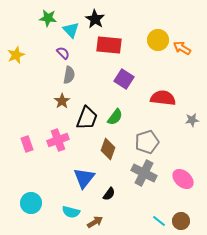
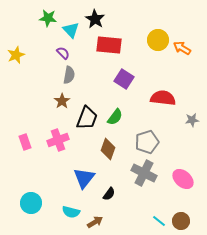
pink rectangle: moved 2 px left, 2 px up
